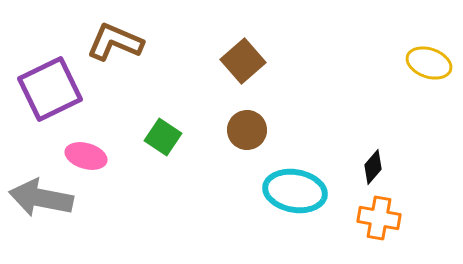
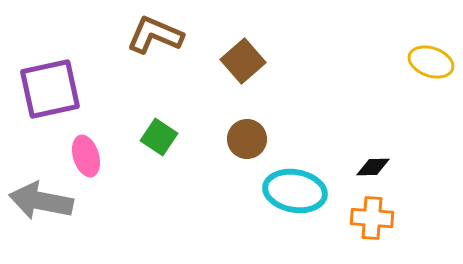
brown L-shape: moved 40 px right, 7 px up
yellow ellipse: moved 2 px right, 1 px up
purple square: rotated 14 degrees clockwise
brown circle: moved 9 px down
green square: moved 4 px left
pink ellipse: rotated 57 degrees clockwise
black diamond: rotated 48 degrees clockwise
gray arrow: moved 3 px down
orange cross: moved 7 px left; rotated 6 degrees counterclockwise
